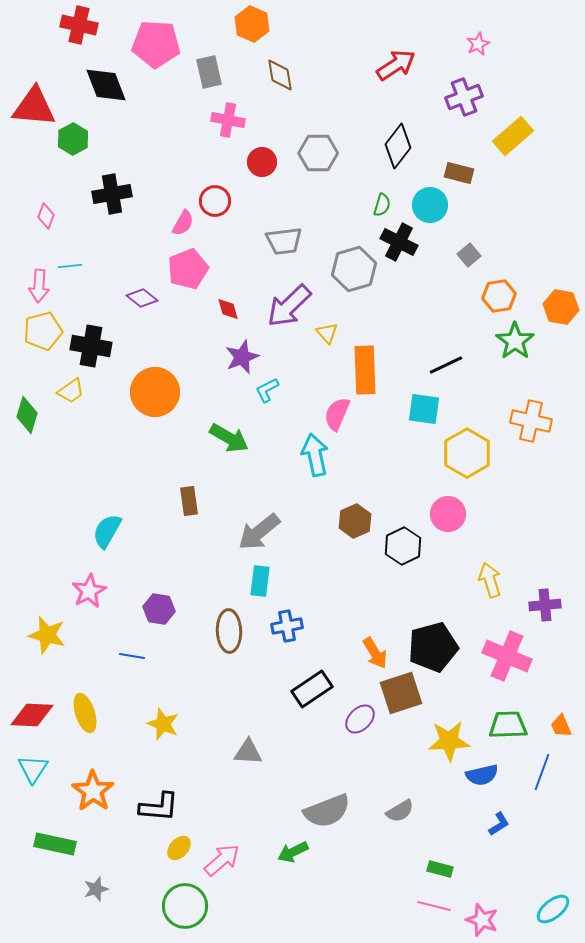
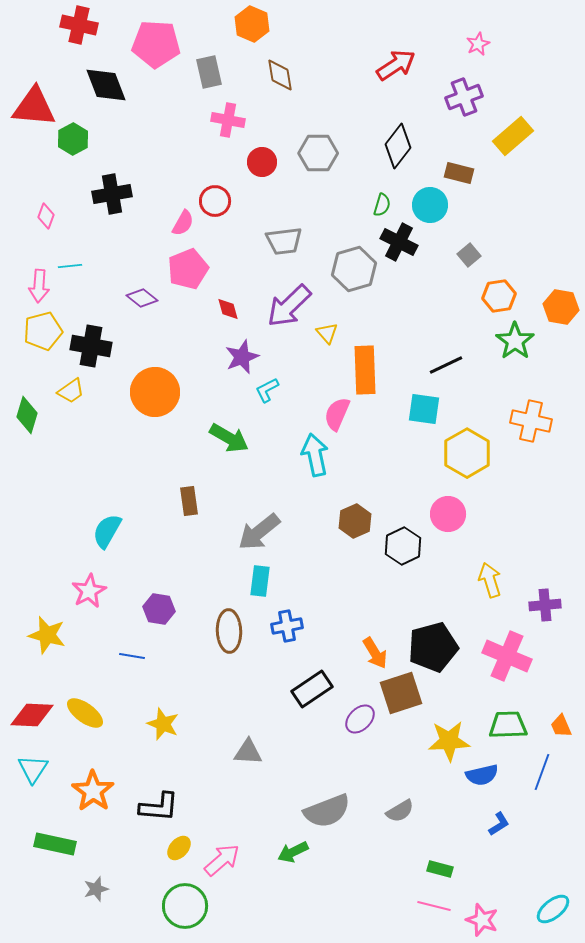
yellow ellipse at (85, 713): rotated 36 degrees counterclockwise
